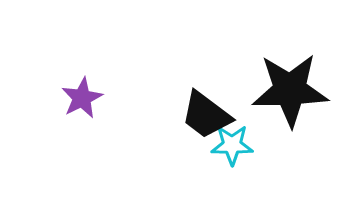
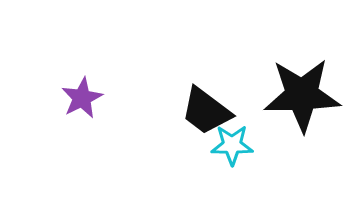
black star: moved 12 px right, 5 px down
black trapezoid: moved 4 px up
